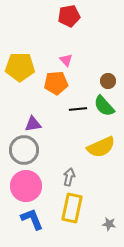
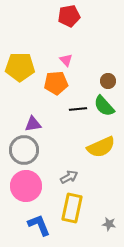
gray arrow: rotated 48 degrees clockwise
blue L-shape: moved 7 px right, 6 px down
